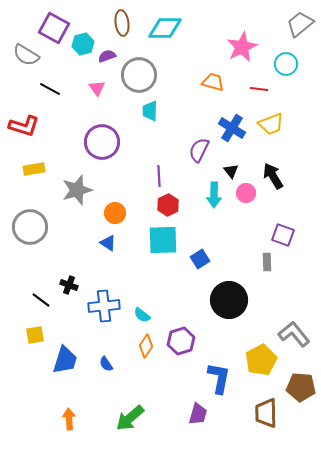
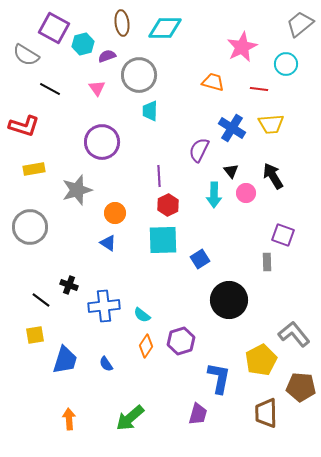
yellow trapezoid at (271, 124): rotated 16 degrees clockwise
